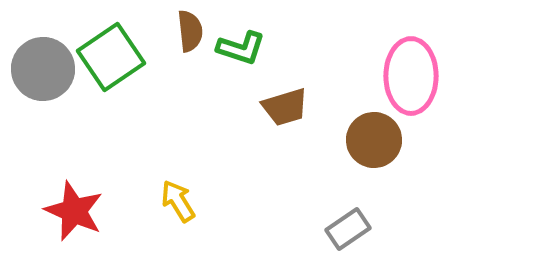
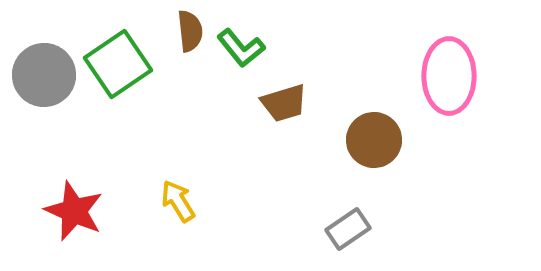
green L-shape: rotated 33 degrees clockwise
green square: moved 7 px right, 7 px down
gray circle: moved 1 px right, 6 px down
pink ellipse: moved 38 px right
brown trapezoid: moved 1 px left, 4 px up
